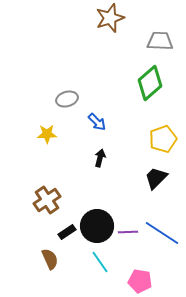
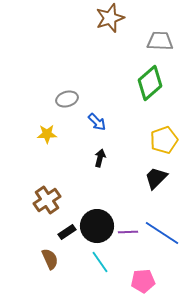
yellow pentagon: moved 1 px right, 1 px down
pink pentagon: moved 3 px right; rotated 15 degrees counterclockwise
